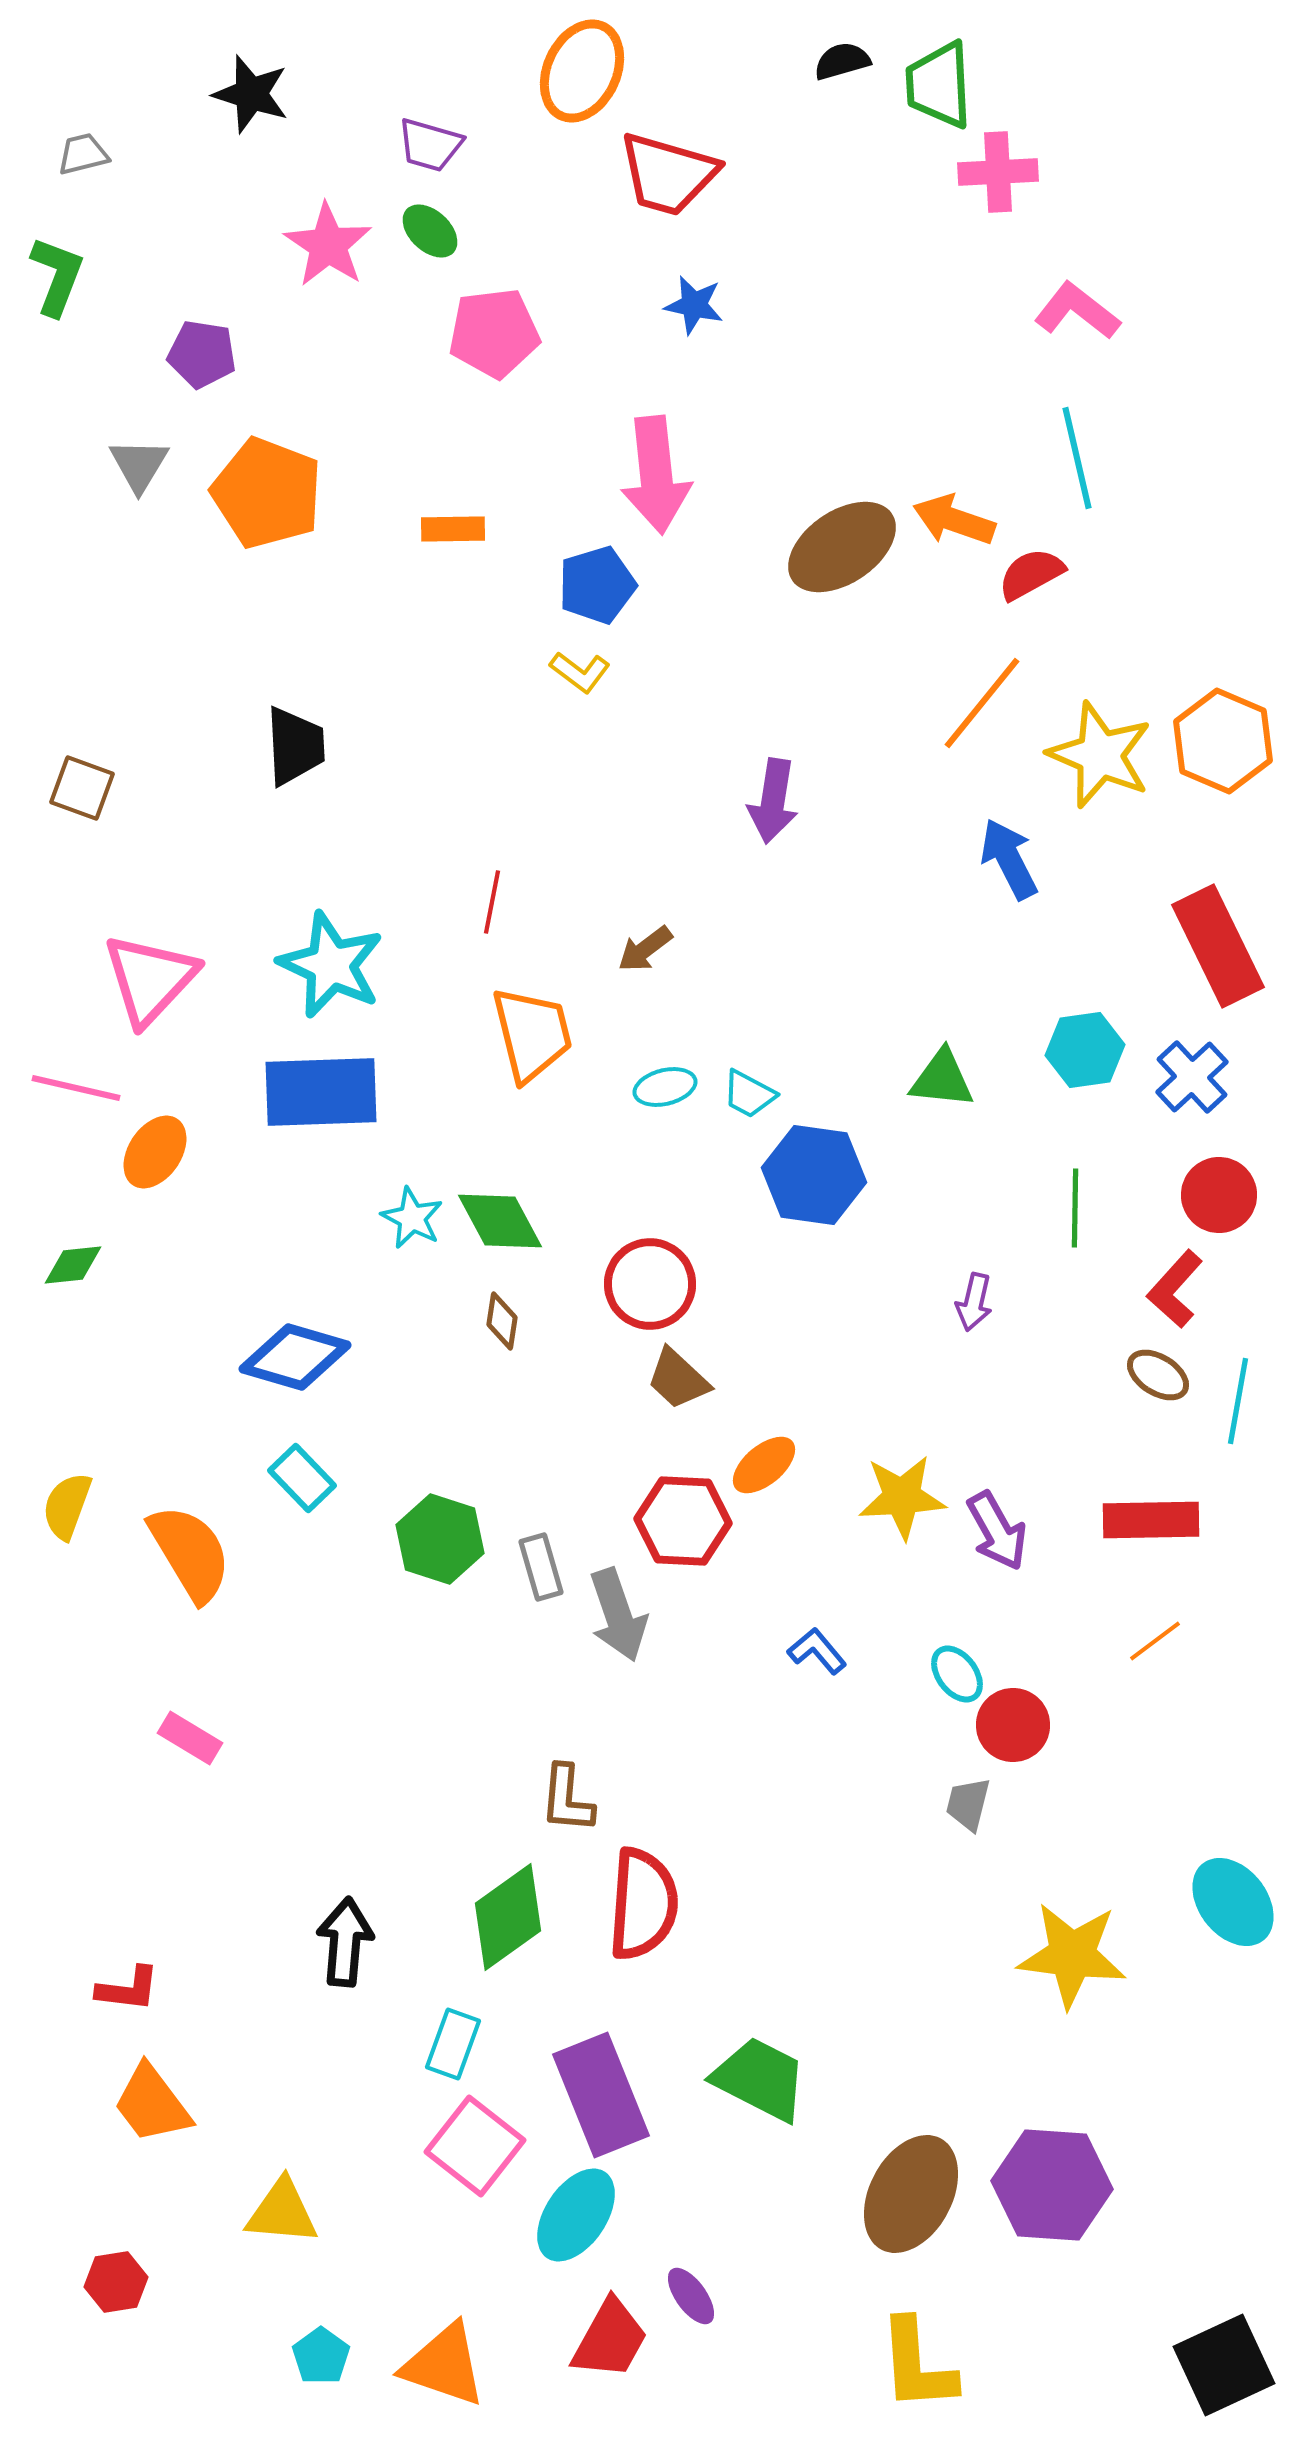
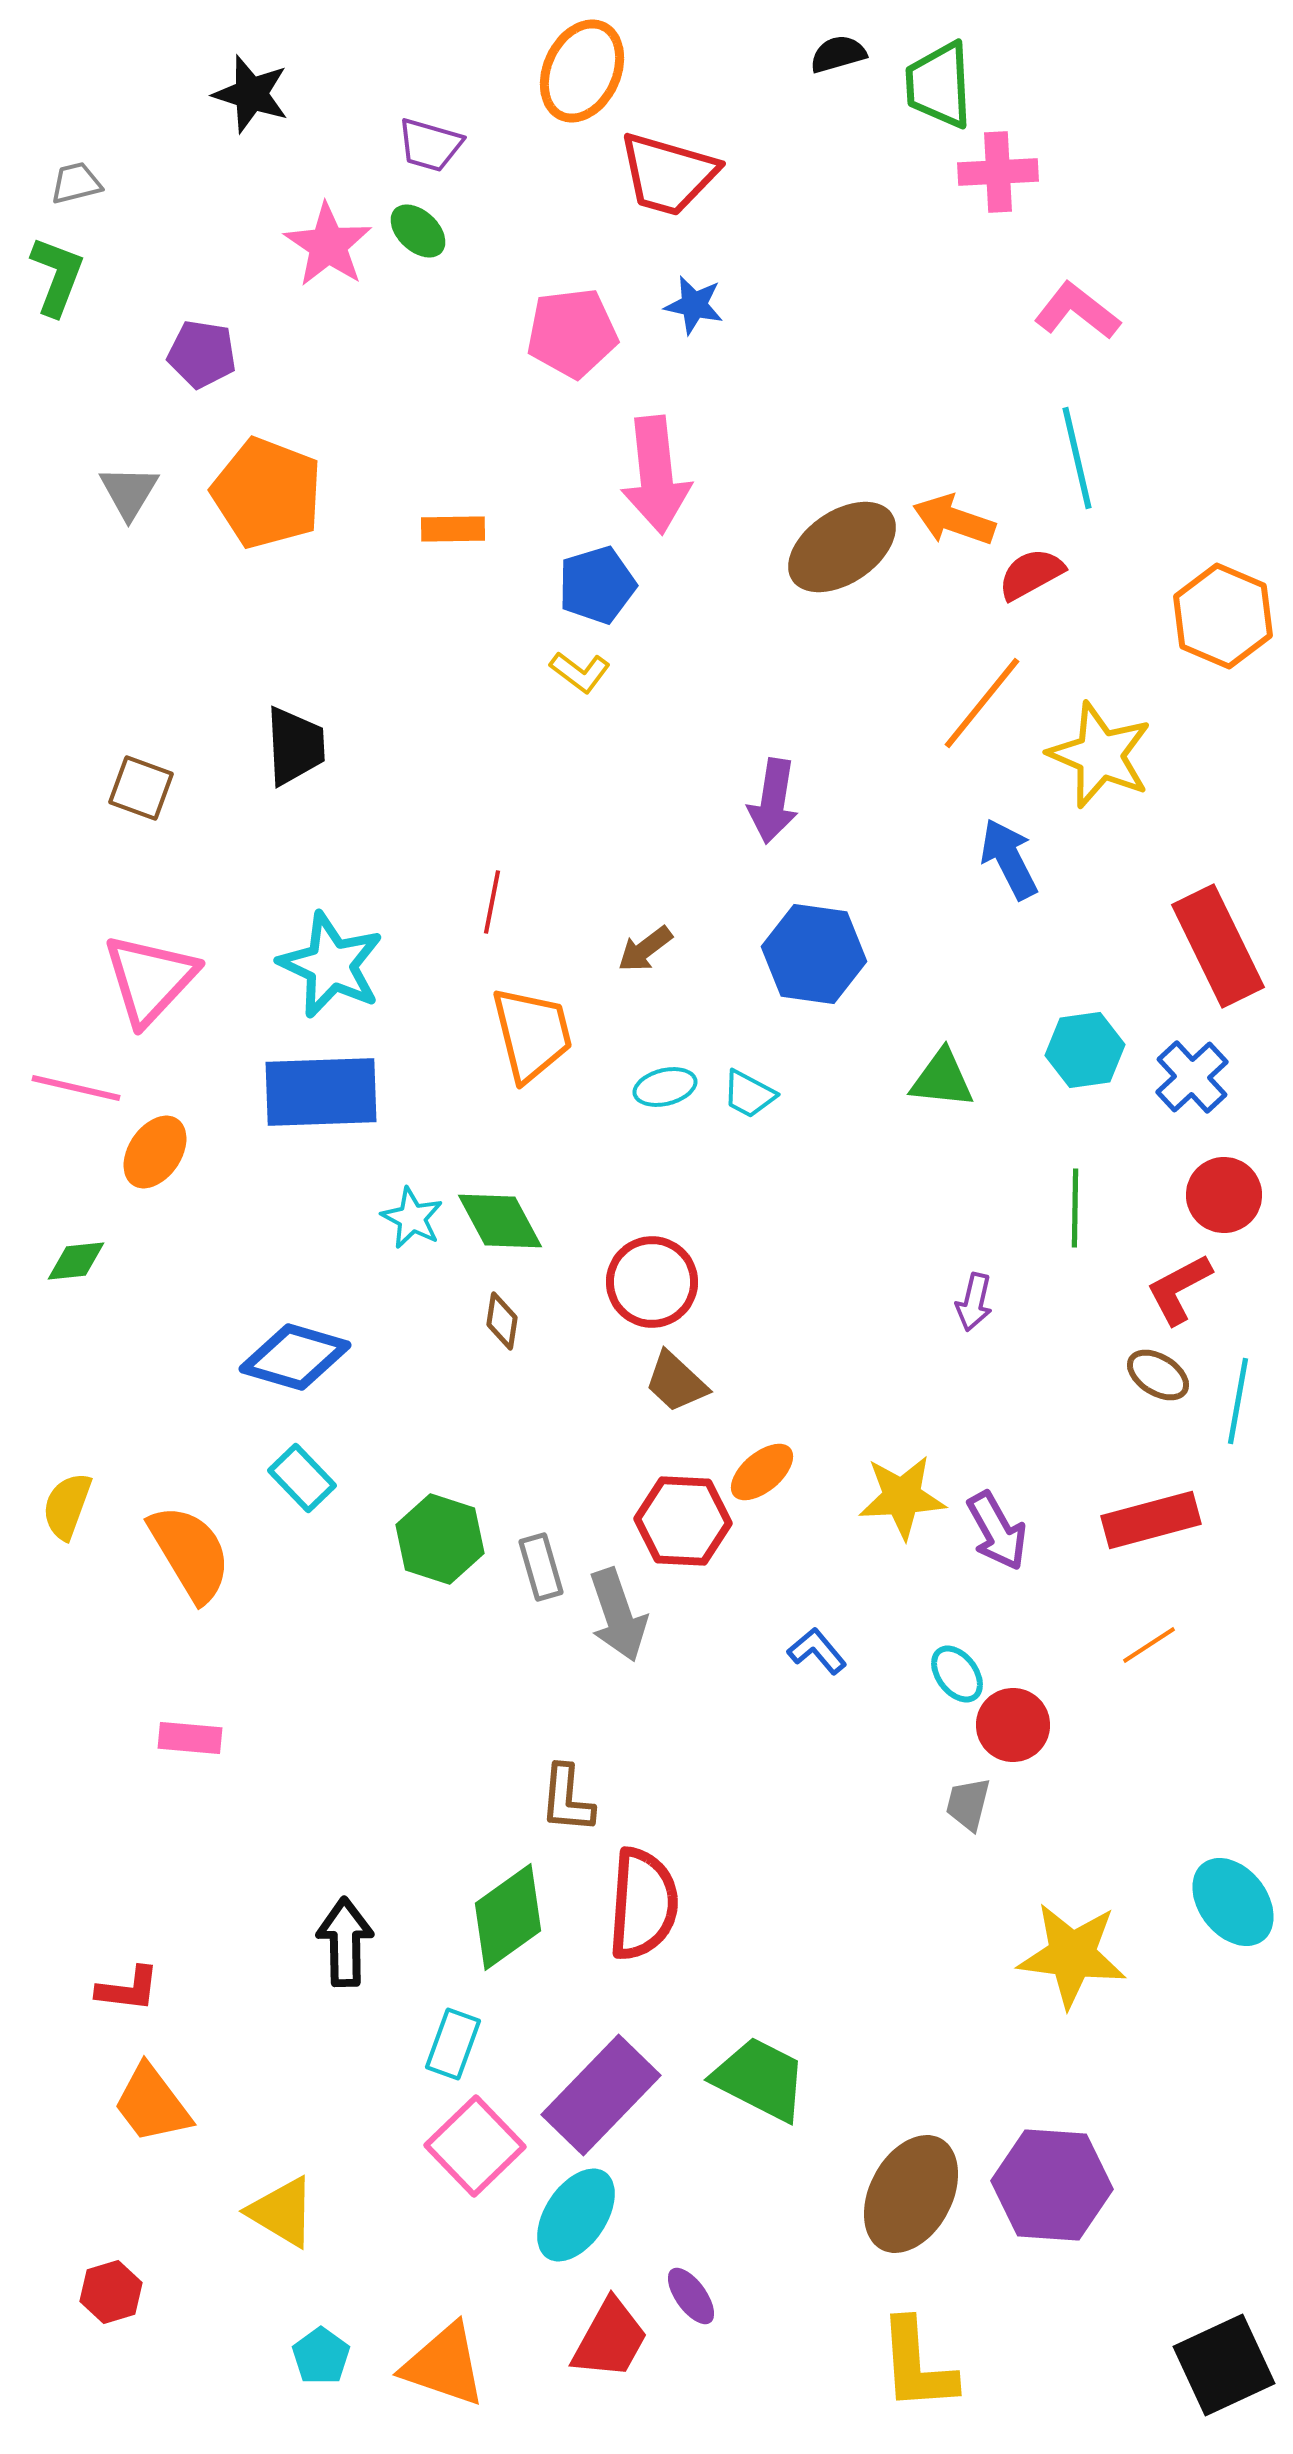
black semicircle at (842, 61): moved 4 px left, 7 px up
gray trapezoid at (83, 154): moved 7 px left, 29 px down
green ellipse at (430, 231): moved 12 px left
pink pentagon at (494, 333): moved 78 px right
gray triangle at (139, 465): moved 10 px left, 27 px down
orange hexagon at (1223, 741): moved 125 px up
brown square at (82, 788): moved 59 px right
blue hexagon at (814, 1175): moved 221 px up
red circle at (1219, 1195): moved 5 px right
green diamond at (73, 1265): moved 3 px right, 4 px up
red circle at (650, 1284): moved 2 px right, 2 px up
red L-shape at (1175, 1289): moved 4 px right; rotated 20 degrees clockwise
brown trapezoid at (678, 1379): moved 2 px left, 3 px down
orange ellipse at (764, 1465): moved 2 px left, 7 px down
red rectangle at (1151, 1520): rotated 14 degrees counterclockwise
orange line at (1155, 1641): moved 6 px left, 4 px down; rotated 4 degrees clockwise
pink rectangle at (190, 1738): rotated 26 degrees counterclockwise
black arrow at (345, 1942): rotated 6 degrees counterclockwise
purple rectangle at (601, 2095): rotated 66 degrees clockwise
pink square at (475, 2146): rotated 8 degrees clockwise
yellow triangle at (282, 2212): rotated 26 degrees clockwise
red hexagon at (116, 2282): moved 5 px left, 10 px down; rotated 8 degrees counterclockwise
